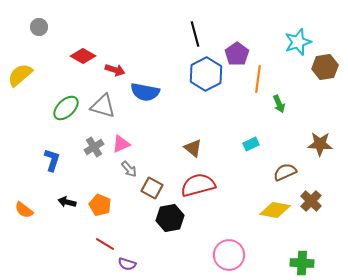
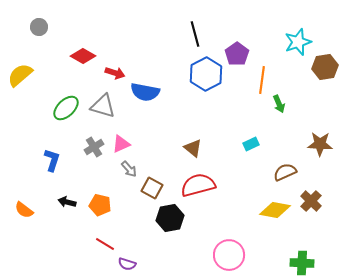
red arrow: moved 3 px down
orange line: moved 4 px right, 1 px down
orange pentagon: rotated 10 degrees counterclockwise
